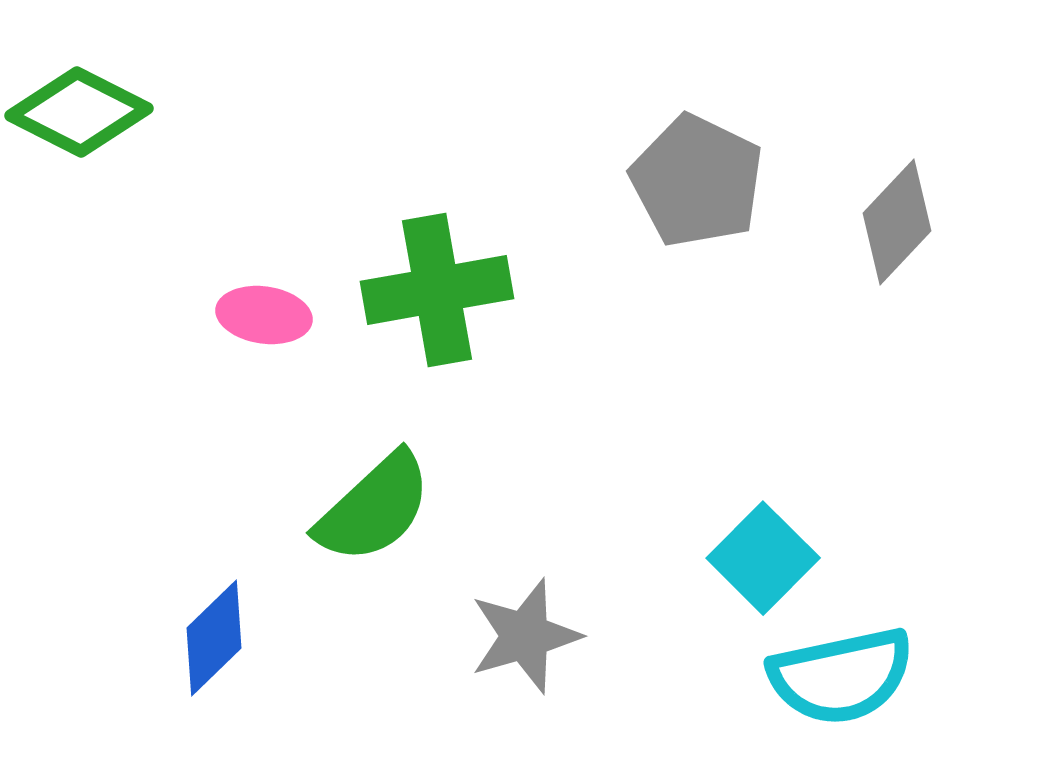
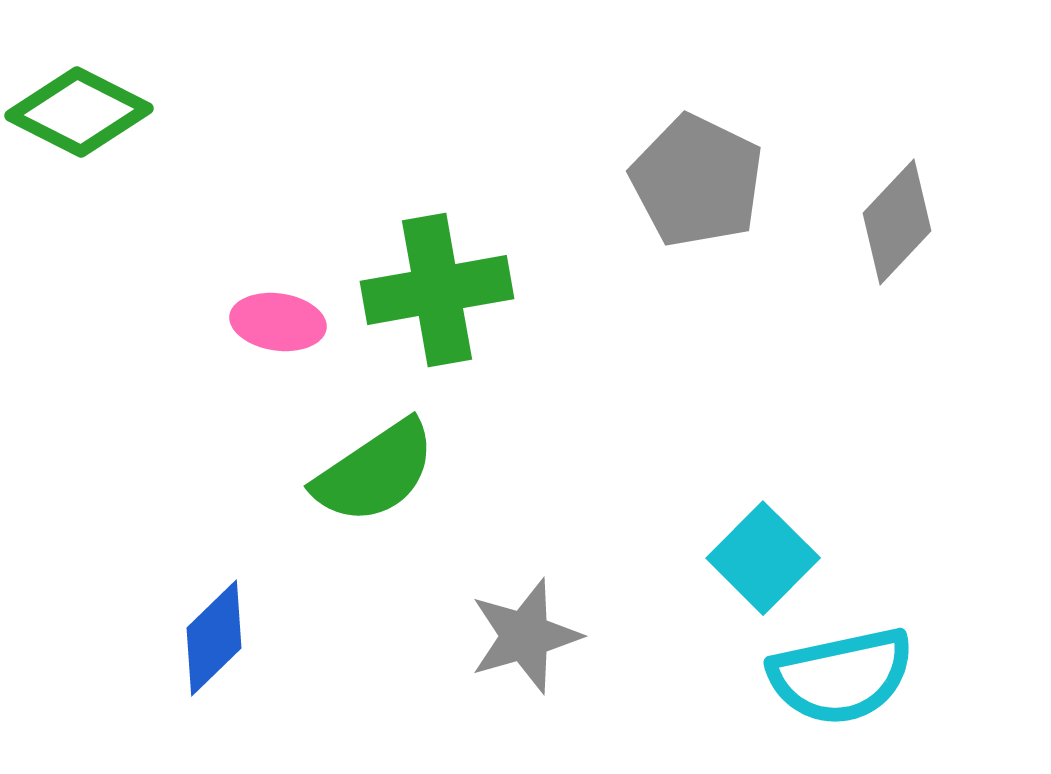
pink ellipse: moved 14 px right, 7 px down
green semicircle: moved 1 px right, 36 px up; rotated 9 degrees clockwise
